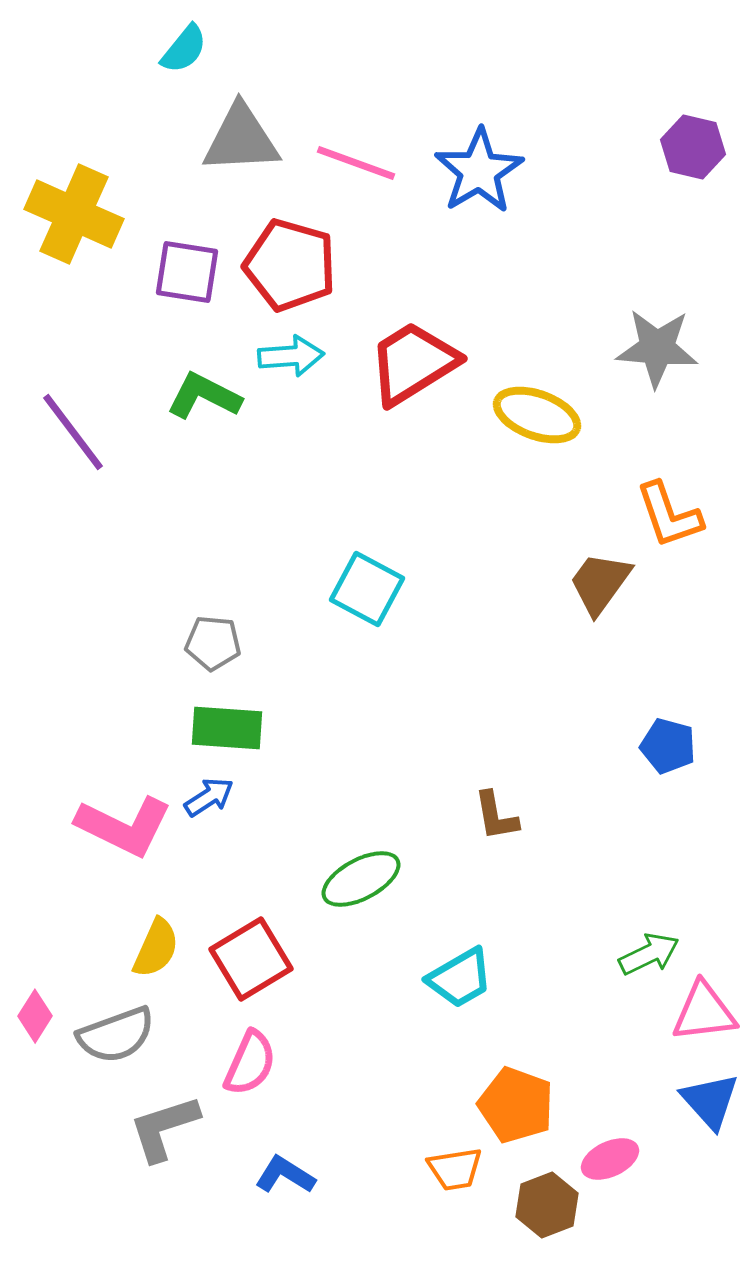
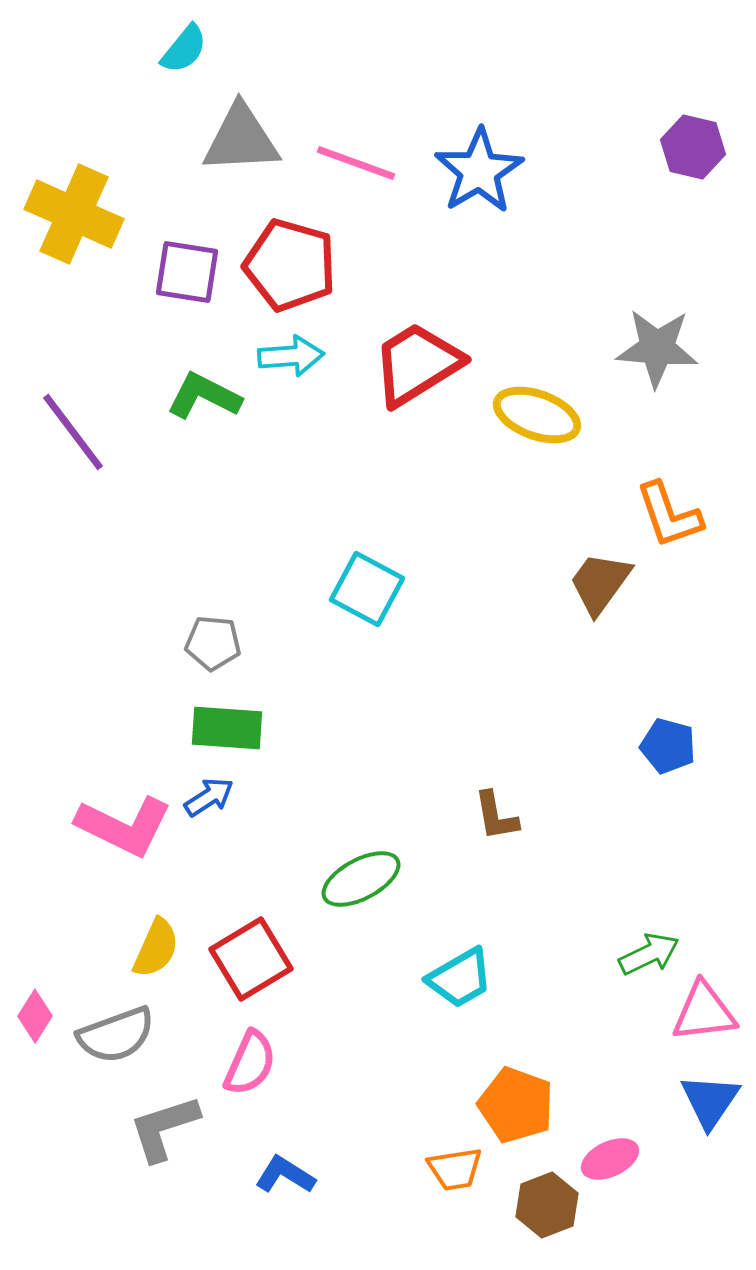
red trapezoid: moved 4 px right, 1 px down
blue triangle: rotated 16 degrees clockwise
